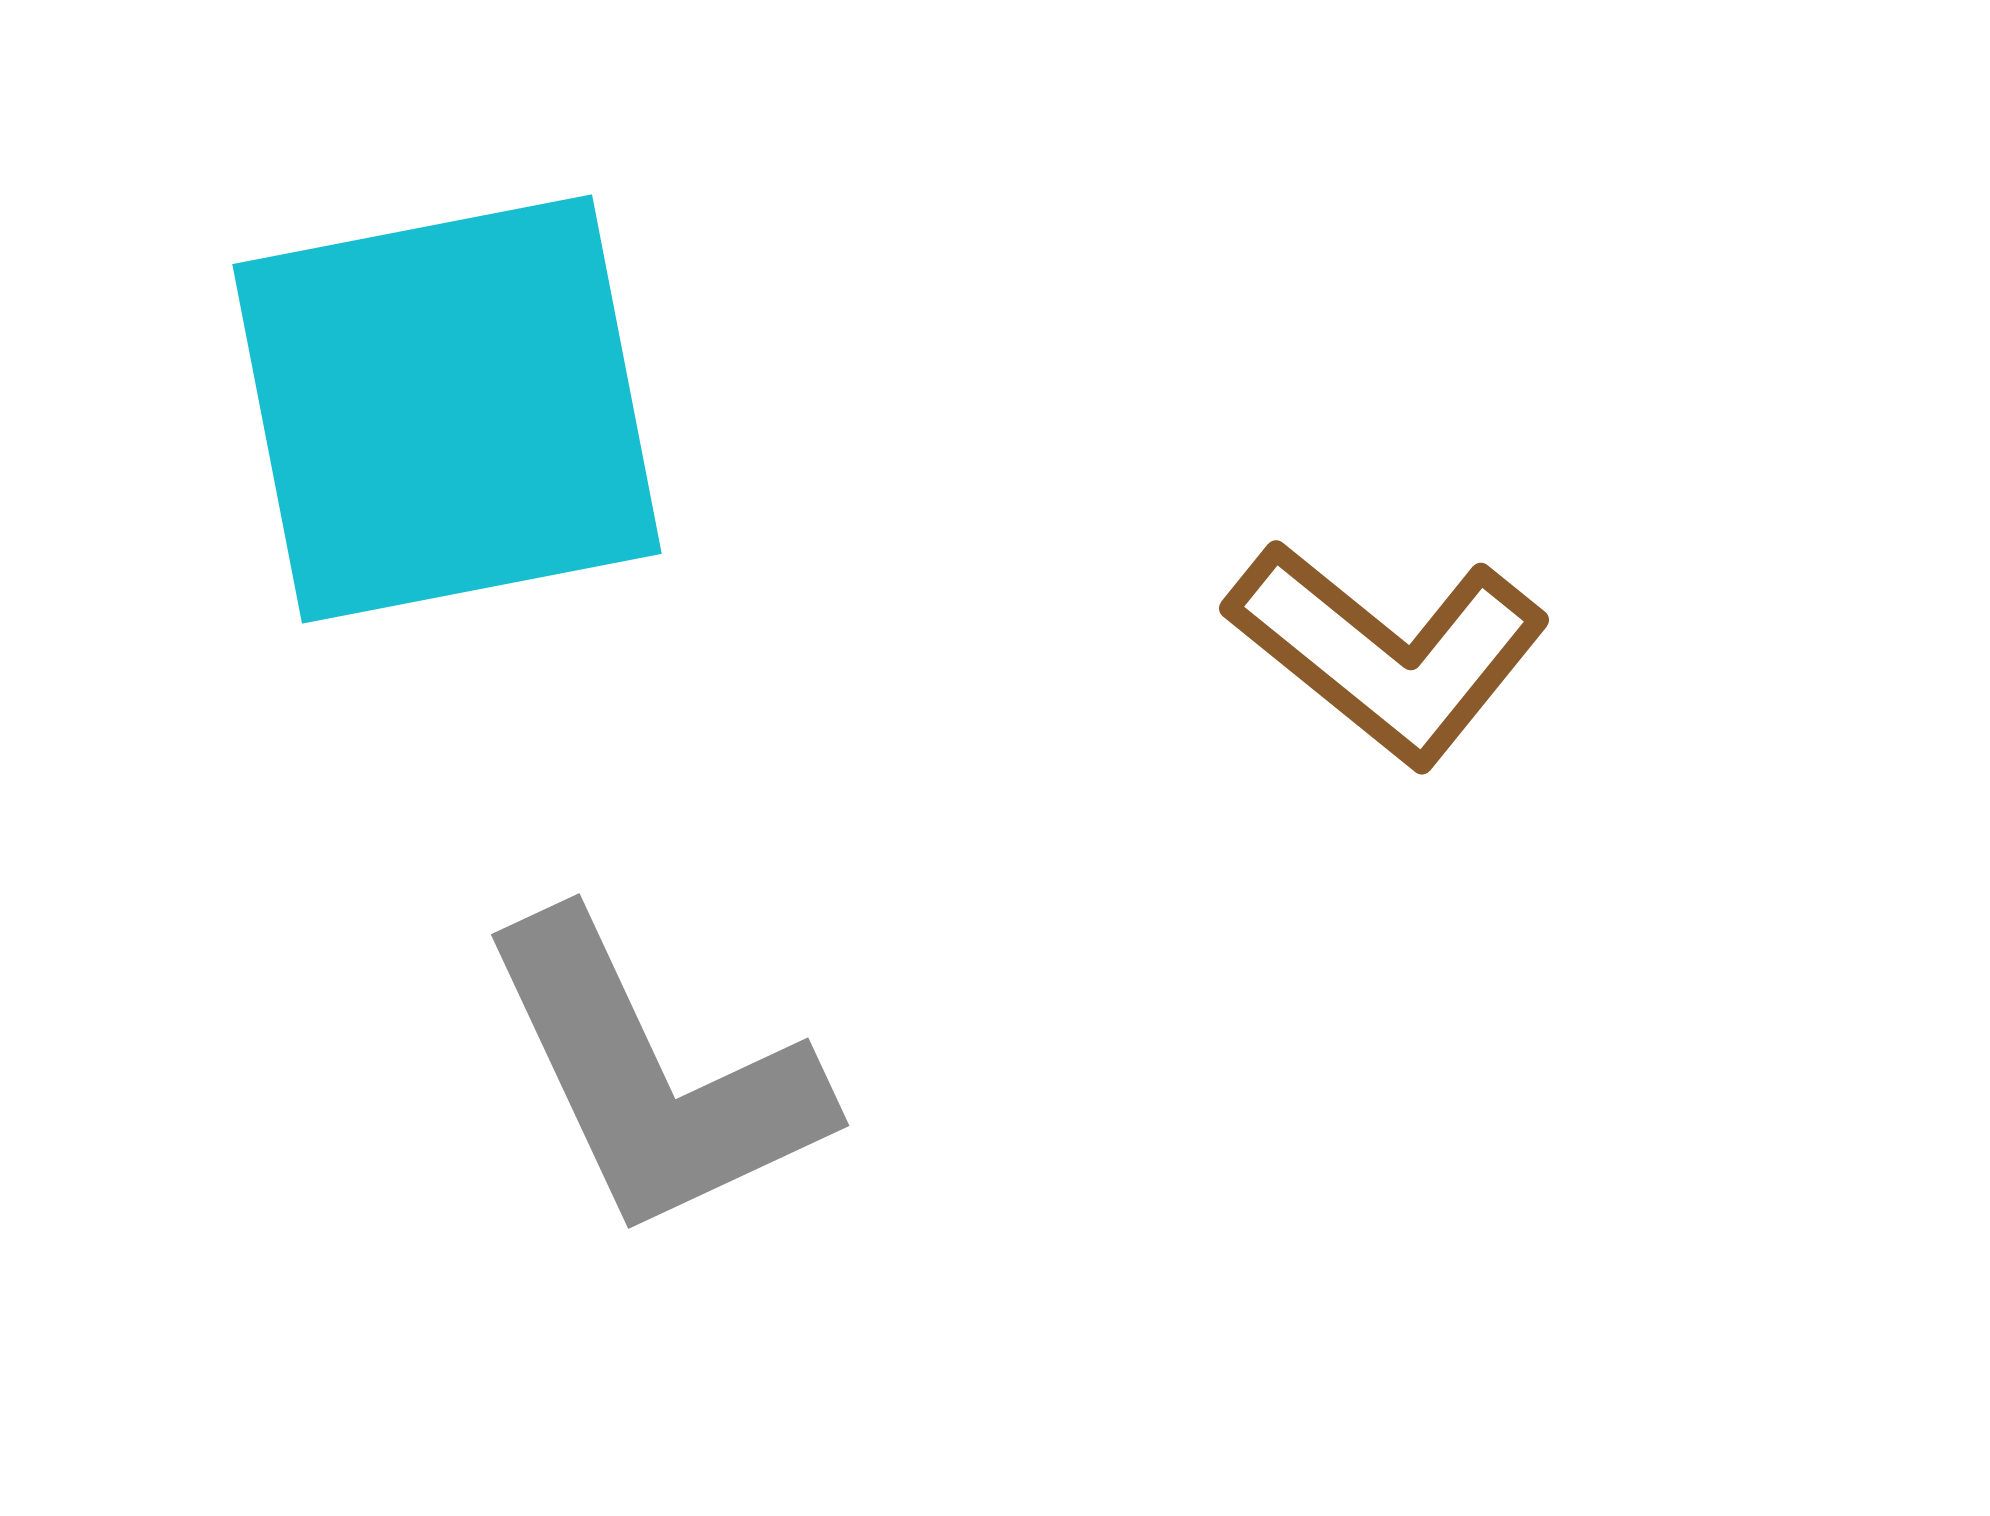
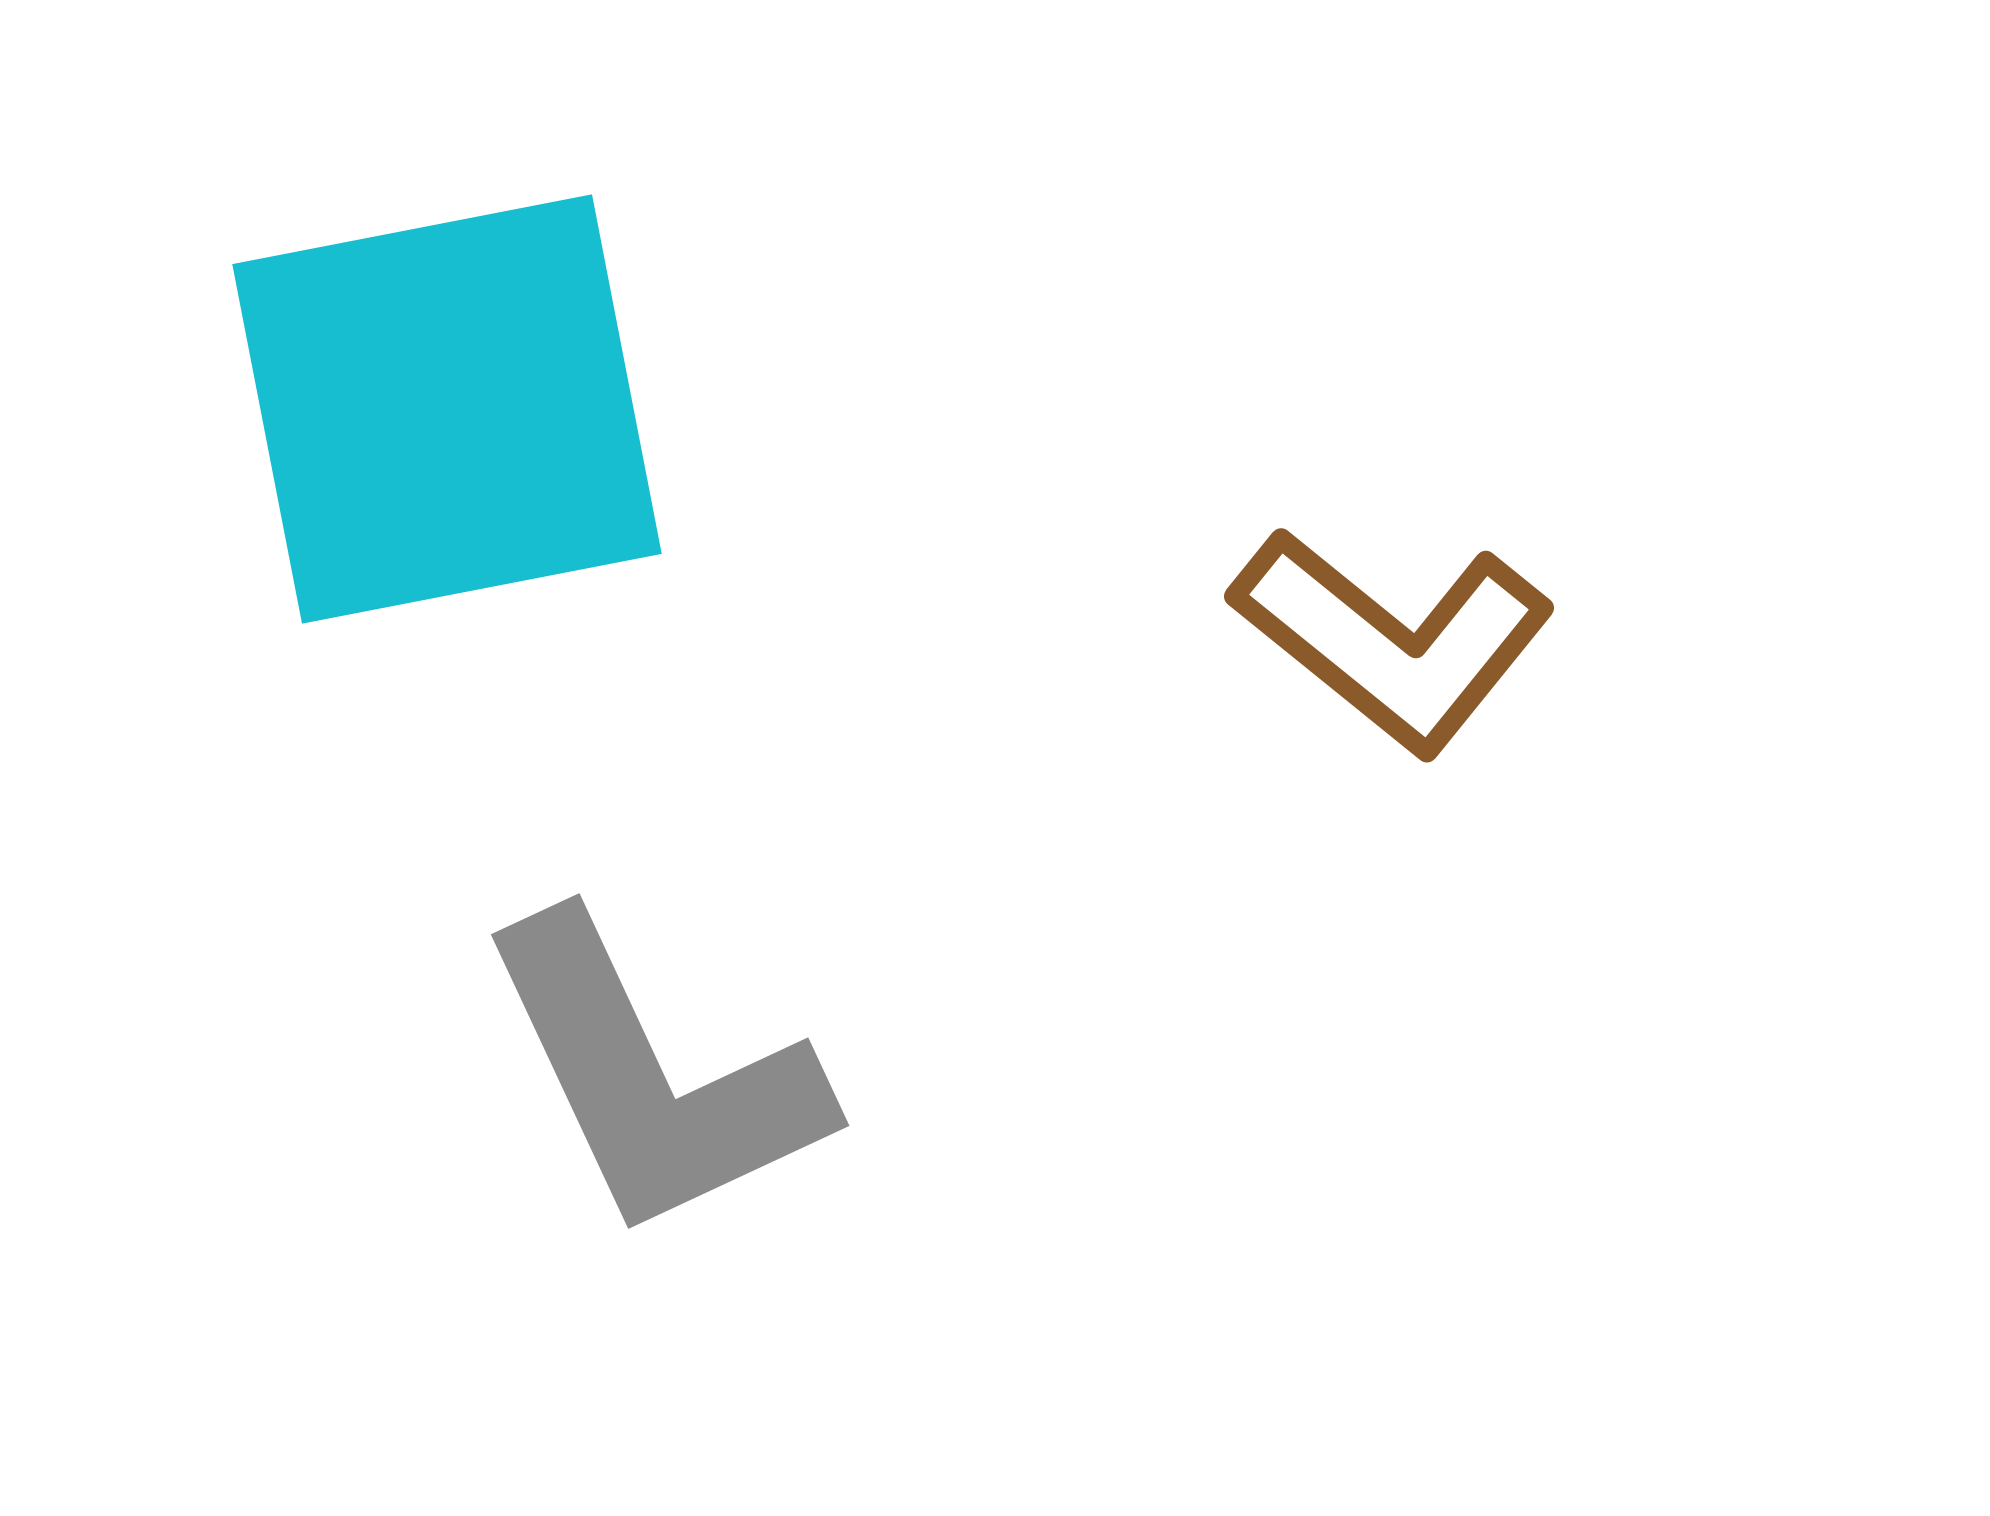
brown L-shape: moved 5 px right, 12 px up
